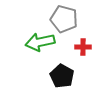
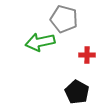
red cross: moved 4 px right, 8 px down
black pentagon: moved 15 px right, 16 px down
